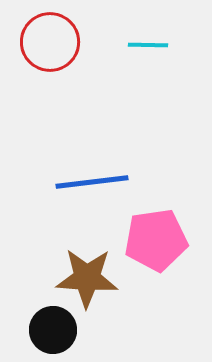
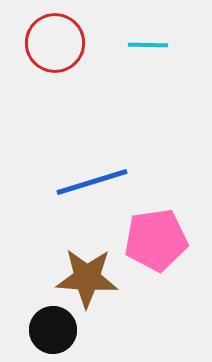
red circle: moved 5 px right, 1 px down
blue line: rotated 10 degrees counterclockwise
